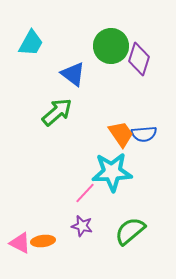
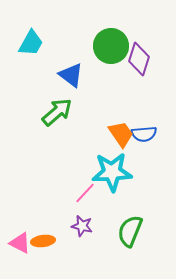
blue triangle: moved 2 px left, 1 px down
green semicircle: rotated 28 degrees counterclockwise
